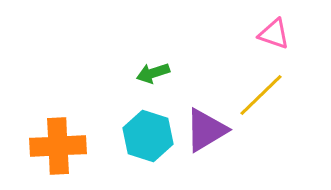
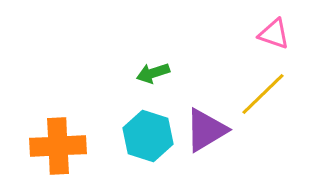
yellow line: moved 2 px right, 1 px up
